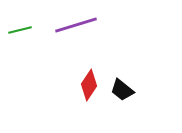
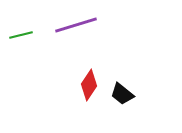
green line: moved 1 px right, 5 px down
black trapezoid: moved 4 px down
